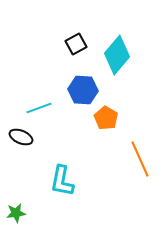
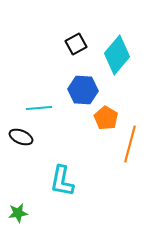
cyan line: rotated 15 degrees clockwise
orange line: moved 10 px left, 15 px up; rotated 39 degrees clockwise
green star: moved 2 px right
